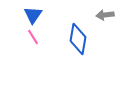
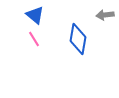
blue triangle: moved 2 px right; rotated 24 degrees counterclockwise
pink line: moved 1 px right, 2 px down
